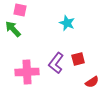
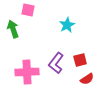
pink square: moved 8 px right
cyan star: moved 2 px down; rotated 21 degrees clockwise
green arrow: rotated 24 degrees clockwise
red square: moved 2 px right, 1 px down
red semicircle: moved 5 px left, 3 px up
